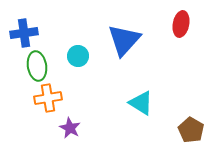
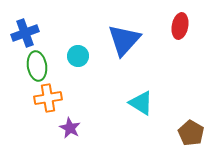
red ellipse: moved 1 px left, 2 px down
blue cross: moved 1 px right; rotated 12 degrees counterclockwise
brown pentagon: moved 3 px down
